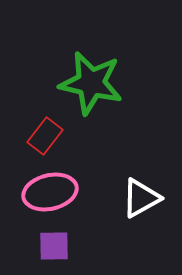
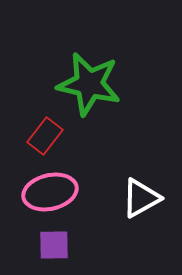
green star: moved 2 px left, 1 px down
purple square: moved 1 px up
